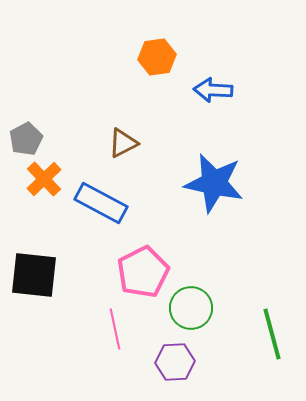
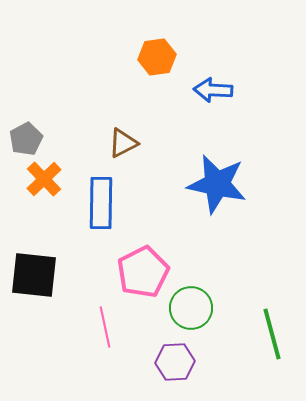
blue star: moved 3 px right, 1 px down
blue rectangle: rotated 63 degrees clockwise
pink line: moved 10 px left, 2 px up
